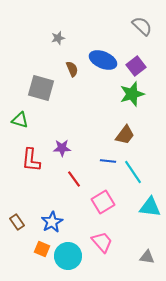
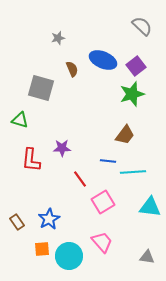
cyan line: rotated 60 degrees counterclockwise
red line: moved 6 px right
blue star: moved 3 px left, 3 px up
orange square: rotated 28 degrees counterclockwise
cyan circle: moved 1 px right
